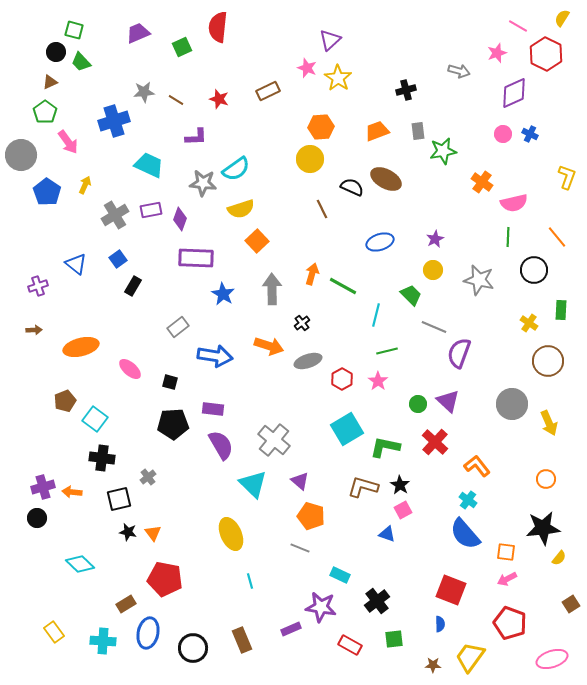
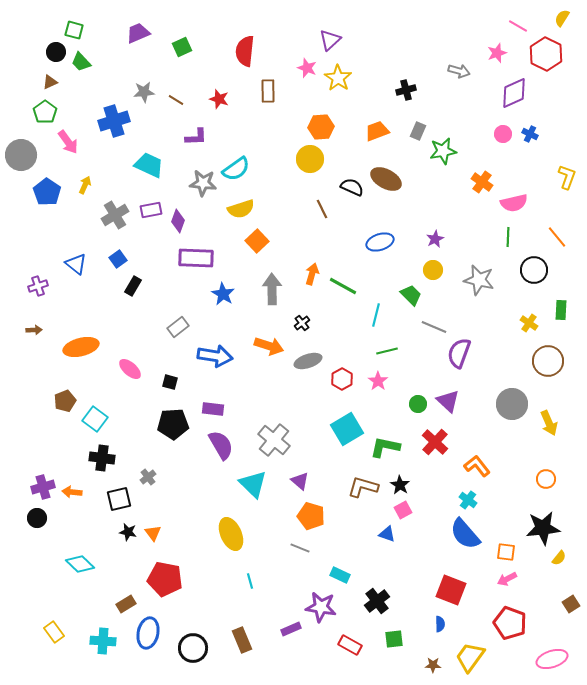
red semicircle at (218, 27): moved 27 px right, 24 px down
brown rectangle at (268, 91): rotated 65 degrees counterclockwise
gray rectangle at (418, 131): rotated 30 degrees clockwise
purple diamond at (180, 219): moved 2 px left, 2 px down
